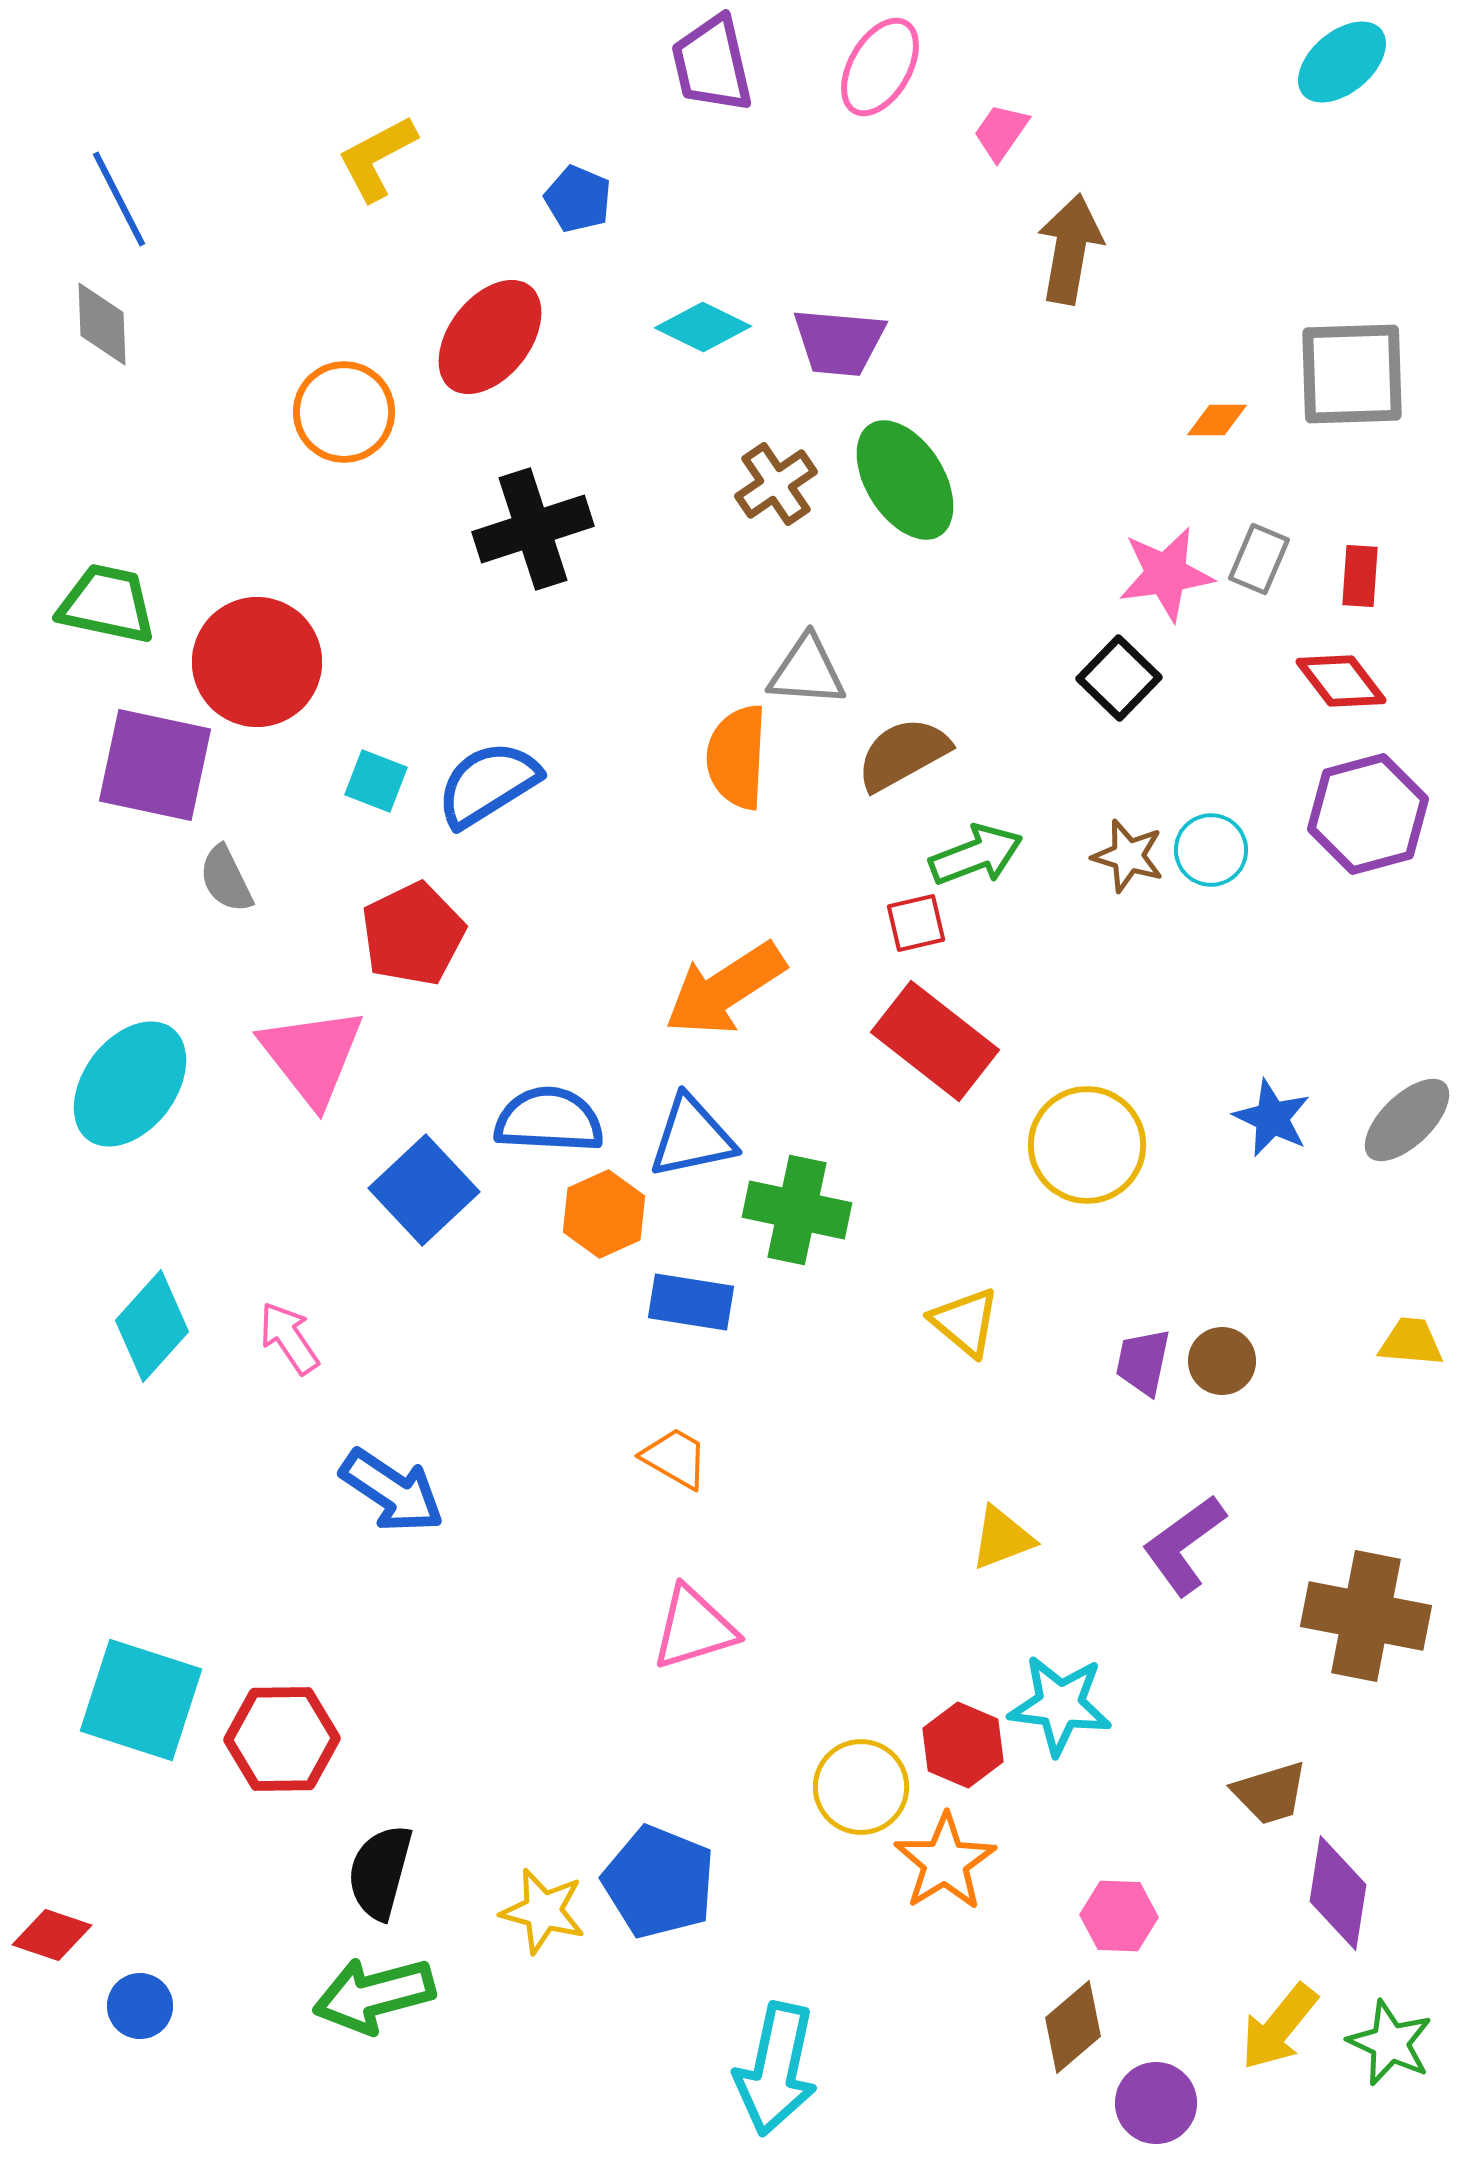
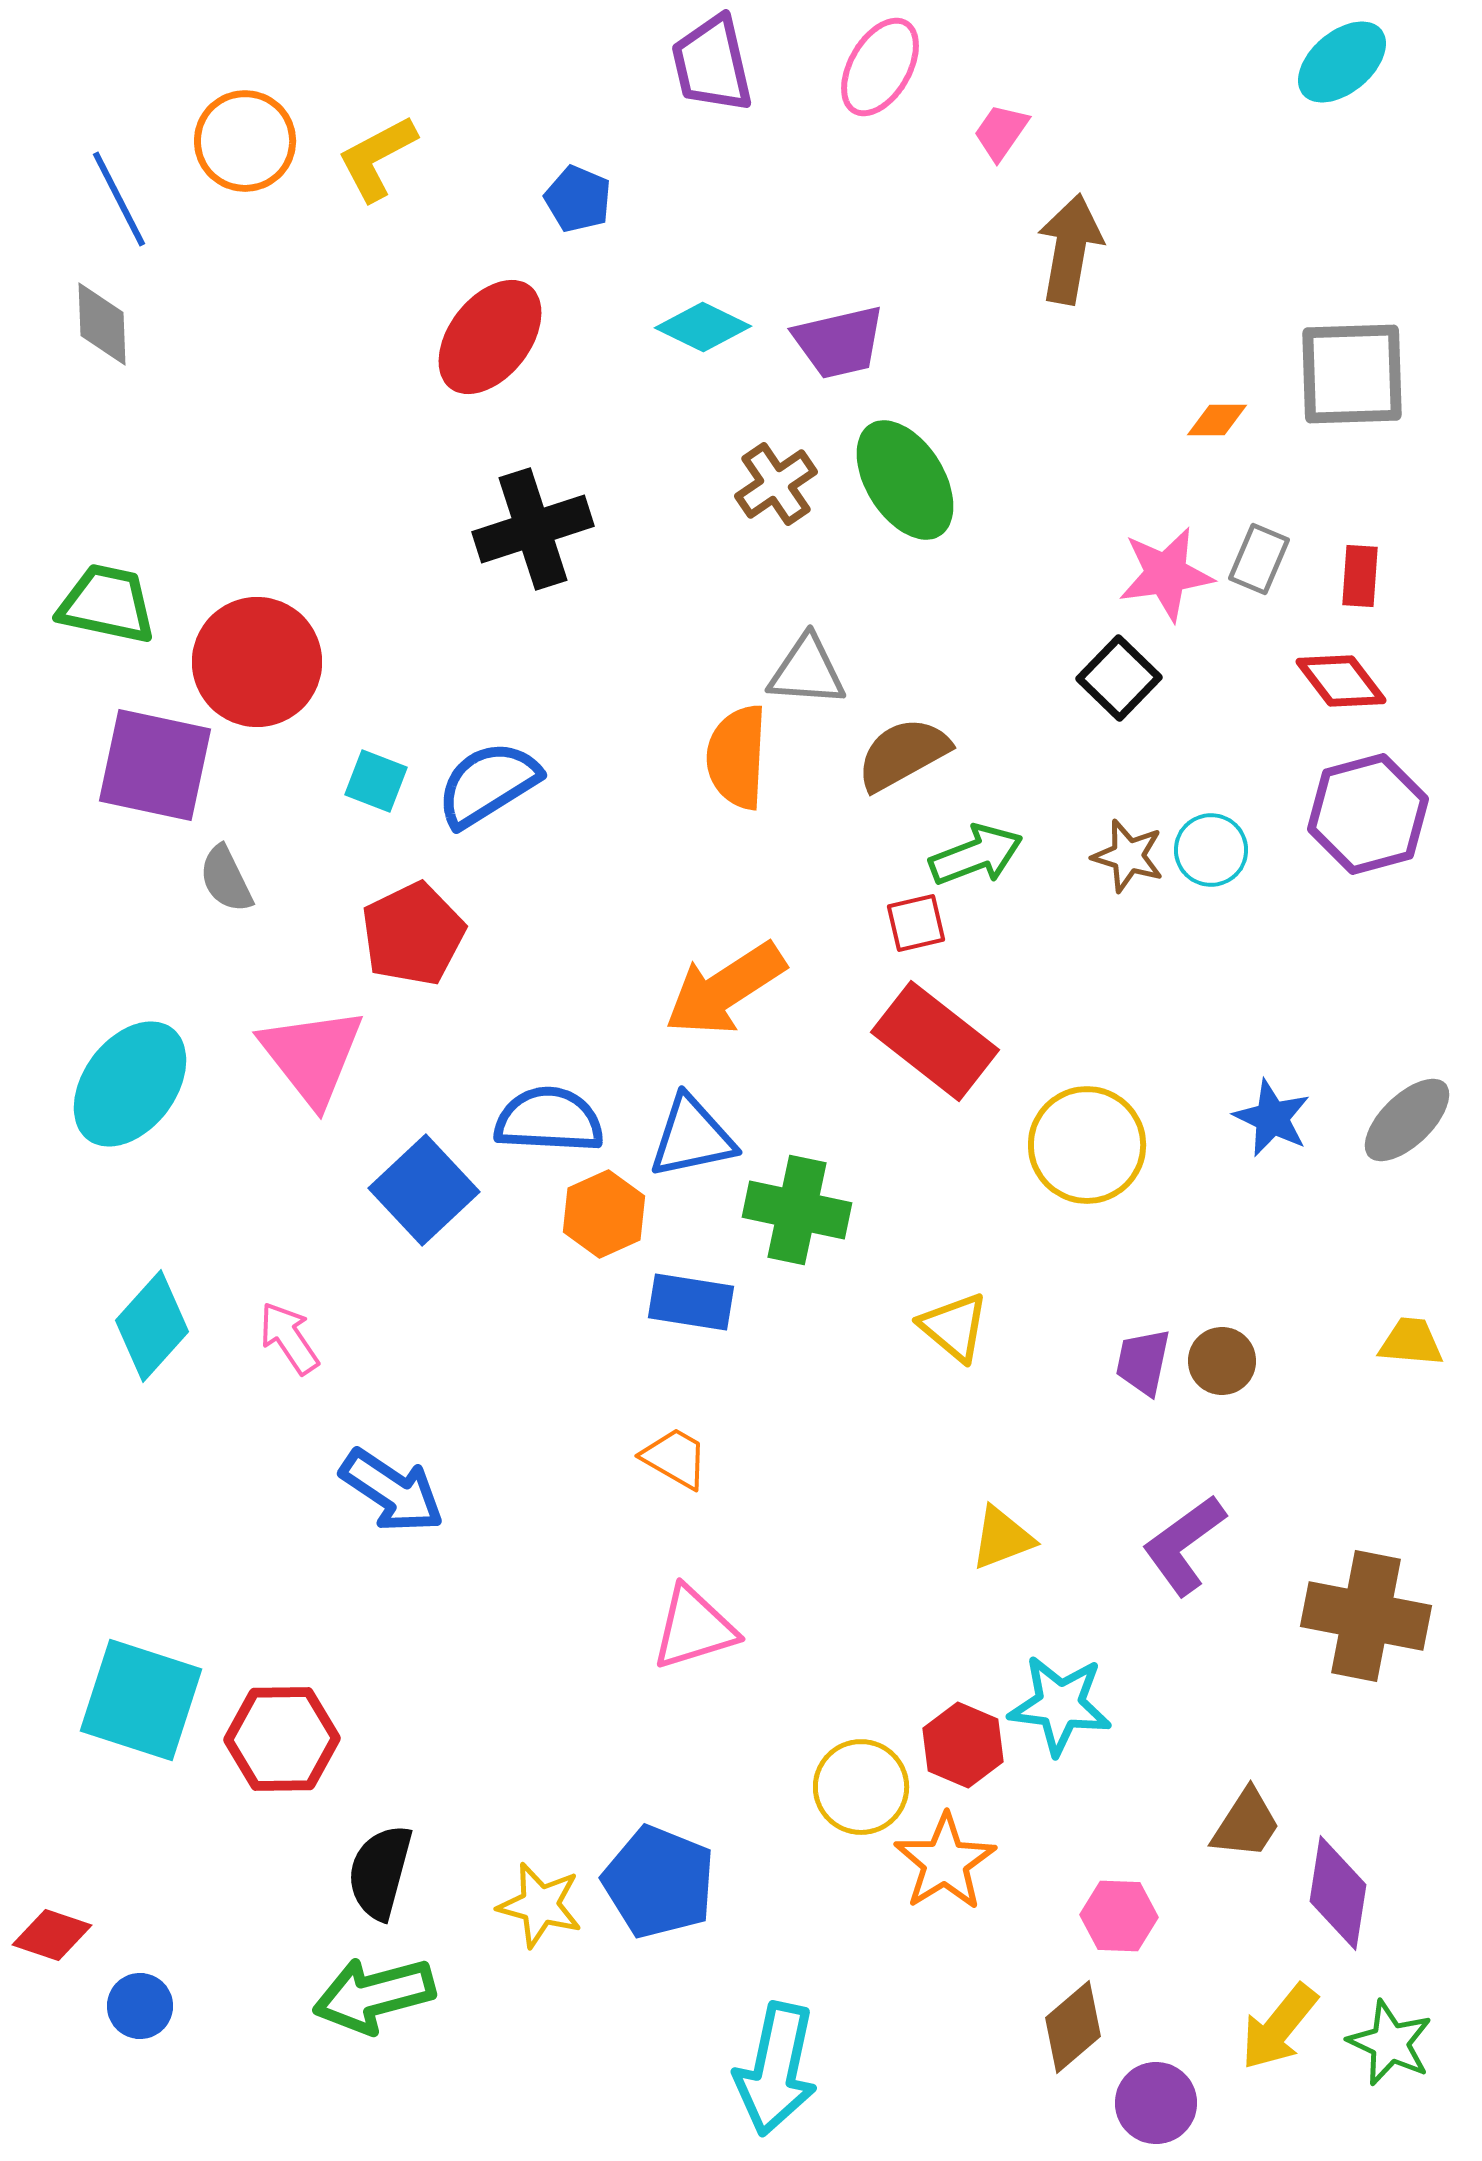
purple trapezoid at (839, 342): rotated 18 degrees counterclockwise
orange circle at (344, 412): moved 99 px left, 271 px up
yellow triangle at (965, 1322): moved 11 px left, 5 px down
brown trapezoid at (1270, 1793): moved 24 px left, 31 px down; rotated 40 degrees counterclockwise
yellow star at (543, 1911): moved 3 px left, 6 px up
